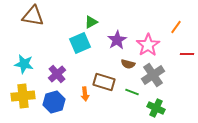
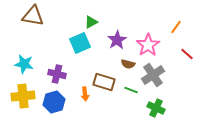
red line: rotated 40 degrees clockwise
purple cross: rotated 36 degrees counterclockwise
green line: moved 1 px left, 2 px up
